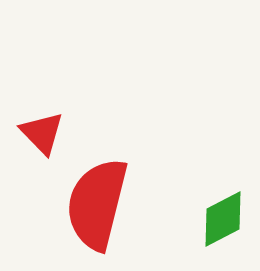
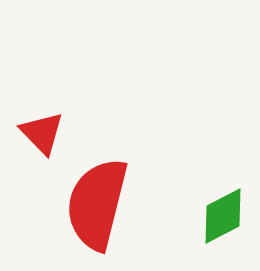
green diamond: moved 3 px up
